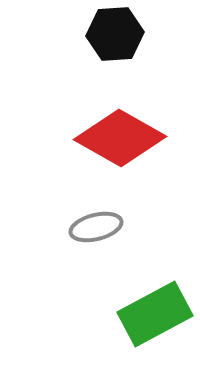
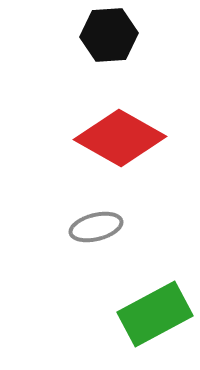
black hexagon: moved 6 px left, 1 px down
